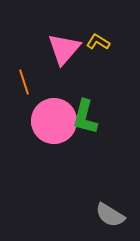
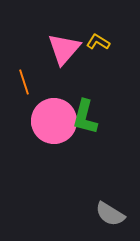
gray semicircle: moved 1 px up
